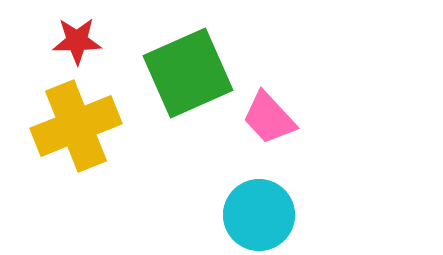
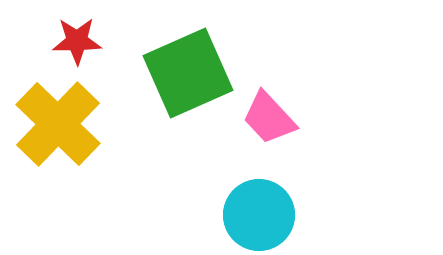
yellow cross: moved 18 px left, 2 px up; rotated 24 degrees counterclockwise
